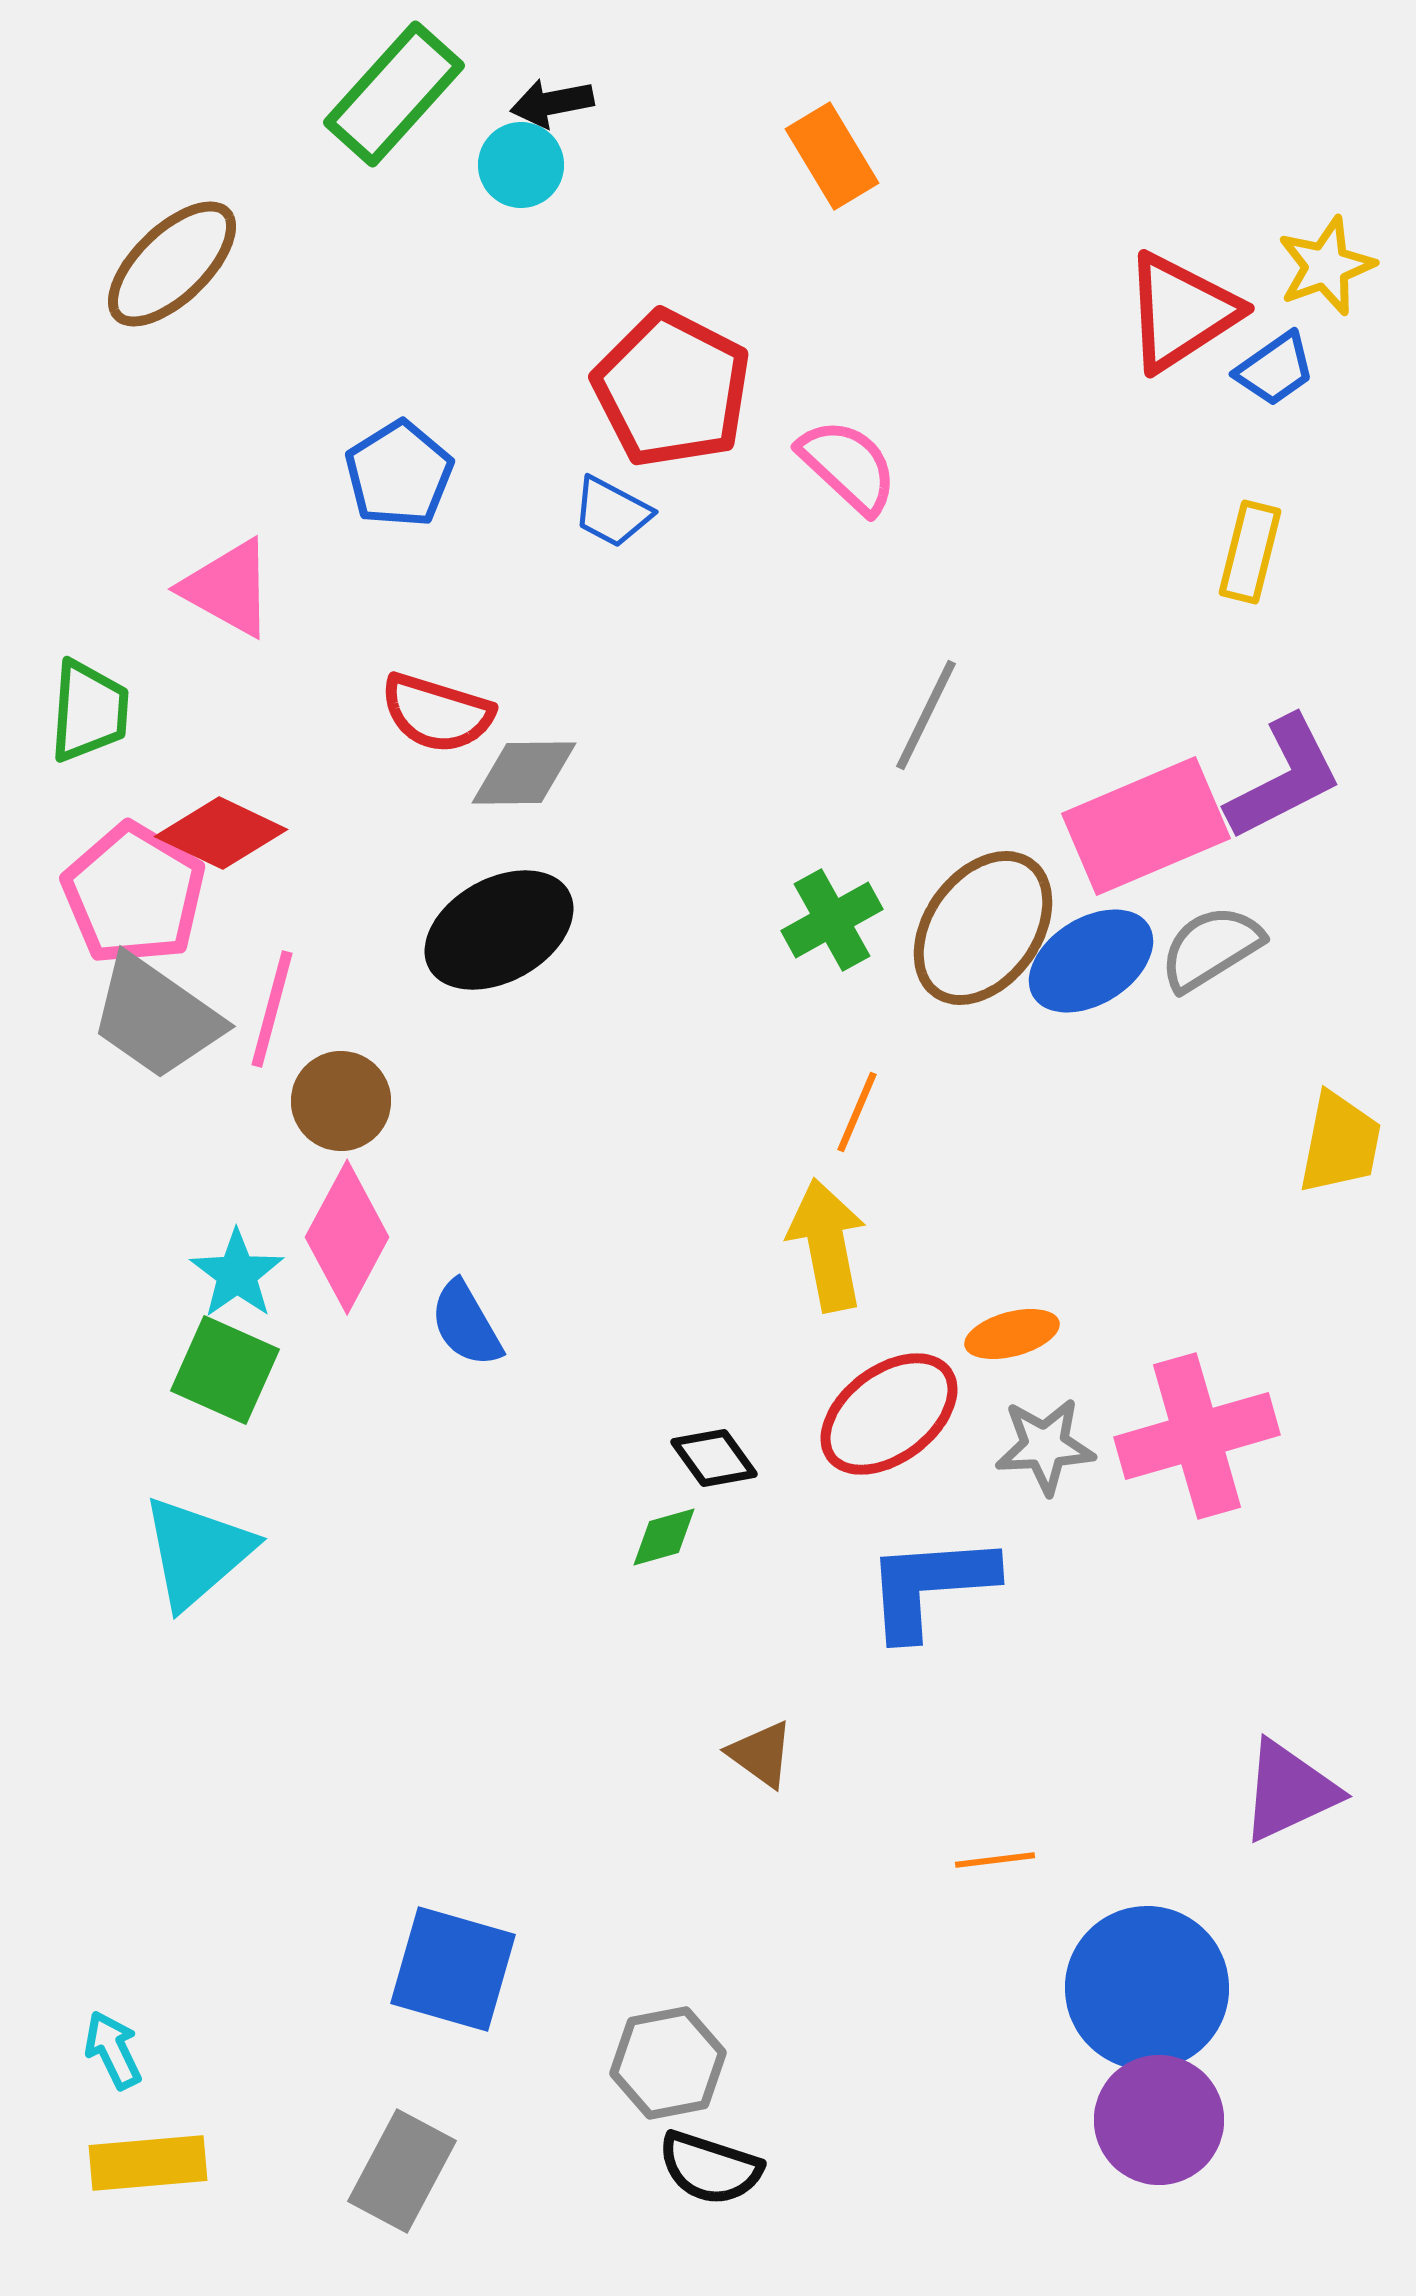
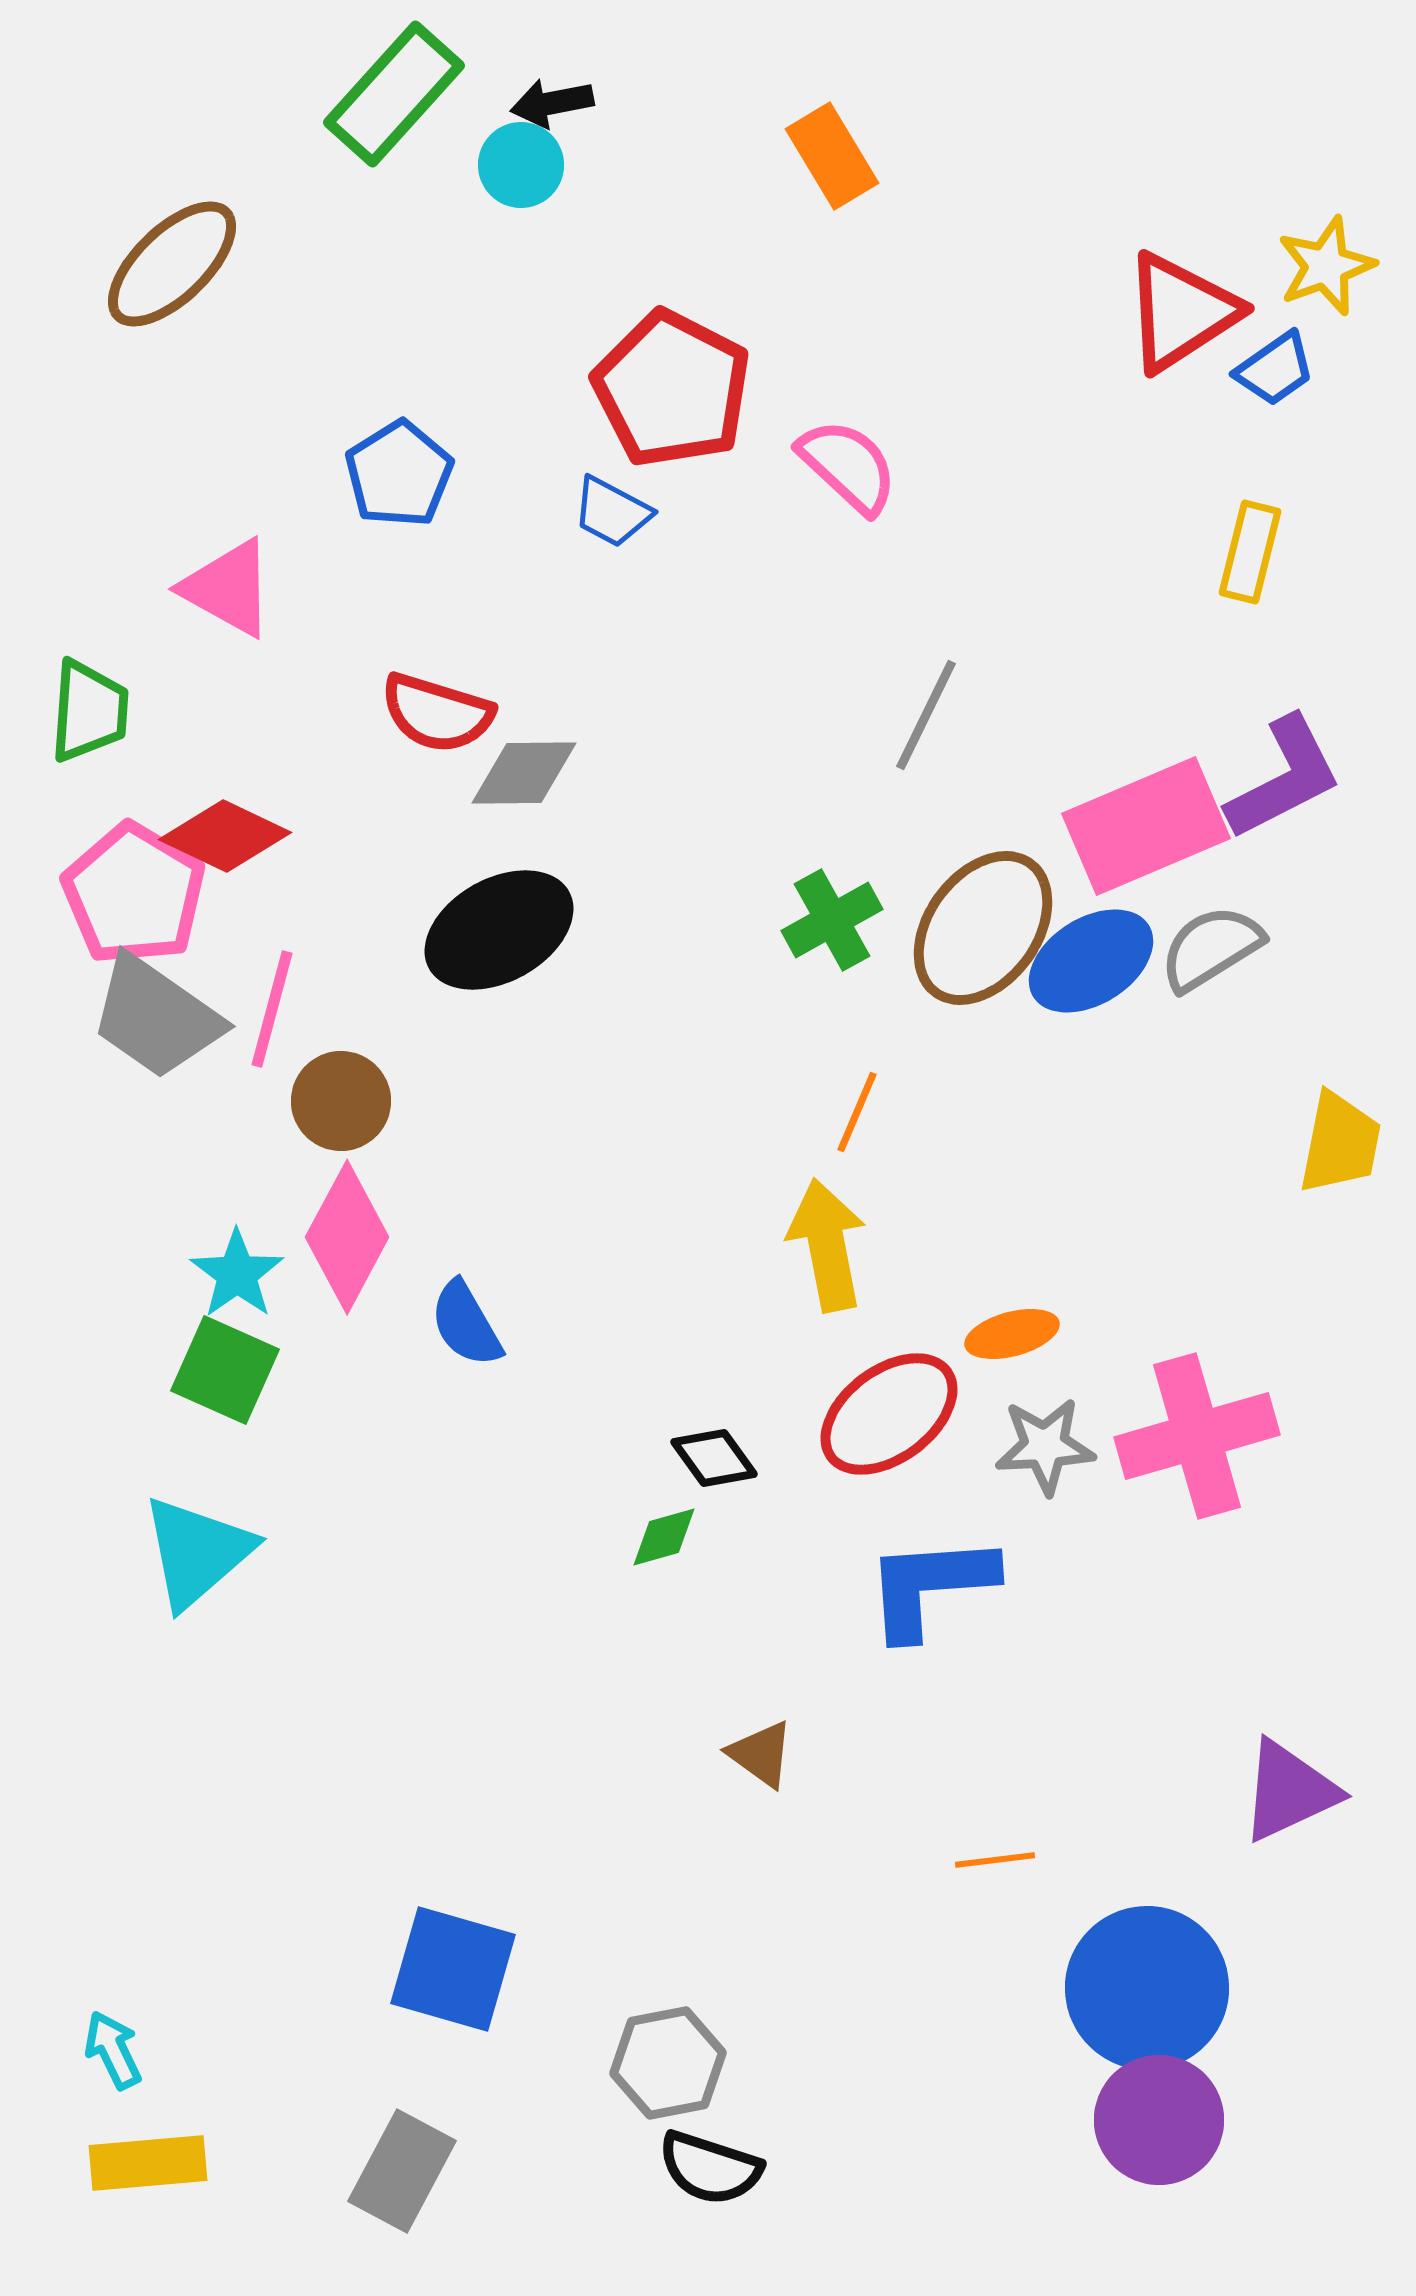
red diamond at (221, 833): moved 4 px right, 3 px down
